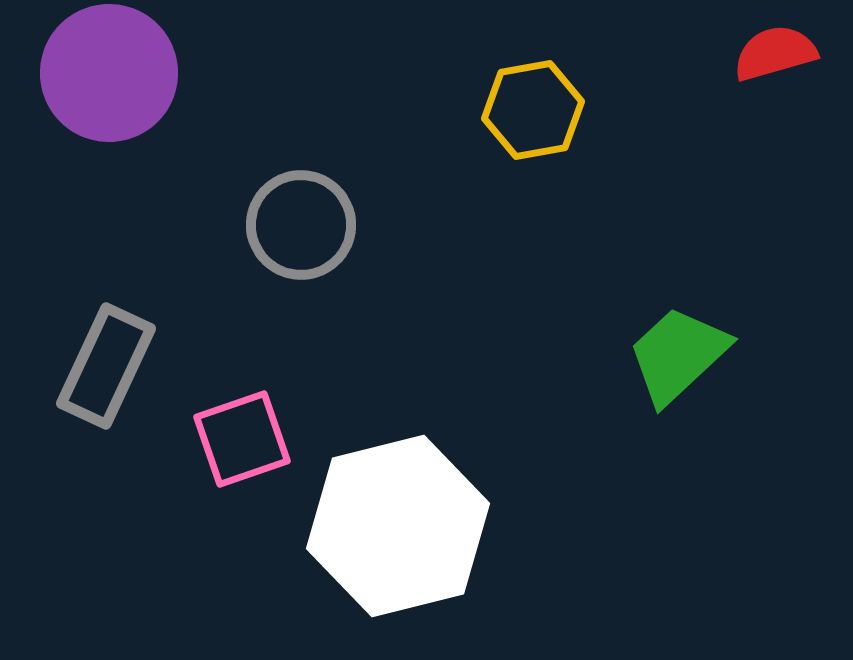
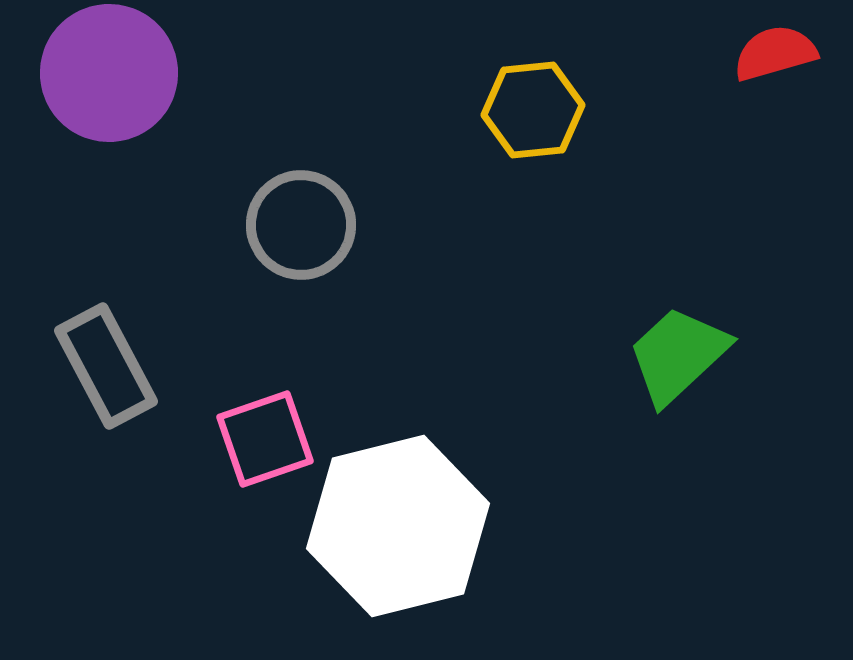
yellow hexagon: rotated 4 degrees clockwise
gray rectangle: rotated 53 degrees counterclockwise
pink square: moved 23 px right
